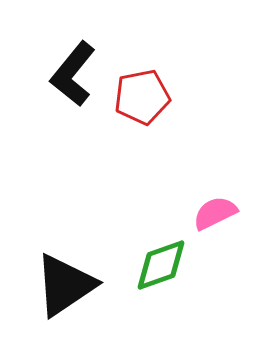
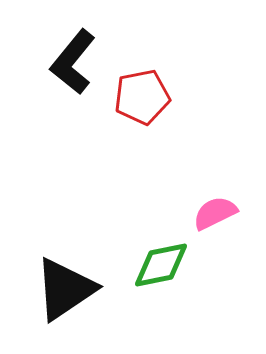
black L-shape: moved 12 px up
green diamond: rotated 8 degrees clockwise
black triangle: moved 4 px down
